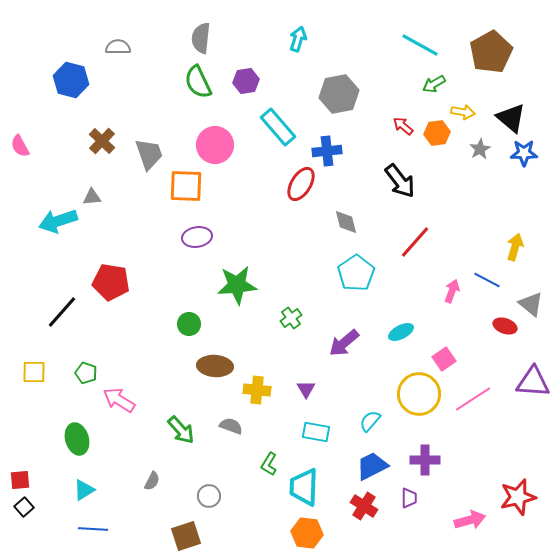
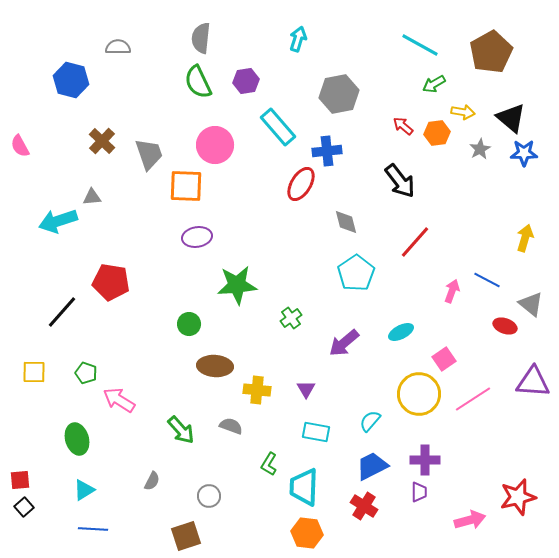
yellow arrow at (515, 247): moved 10 px right, 9 px up
purple trapezoid at (409, 498): moved 10 px right, 6 px up
